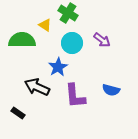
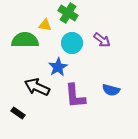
yellow triangle: rotated 24 degrees counterclockwise
green semicircle: moved 3 px right
